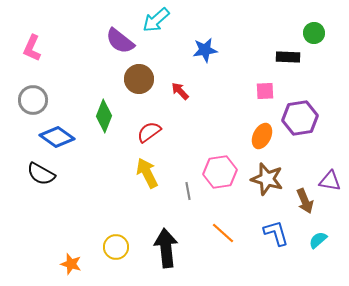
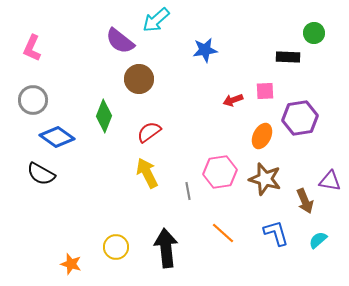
red arrow: moved 53 px right, 9 px down; rotated 66 degrees counterclockwise
brown star: moved 2 px left
